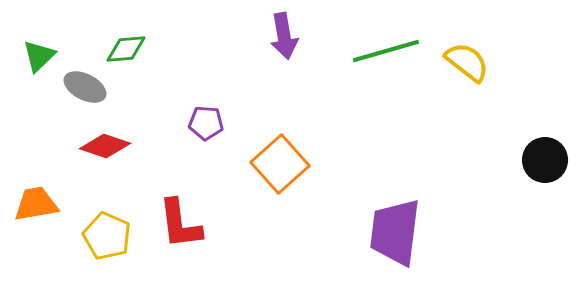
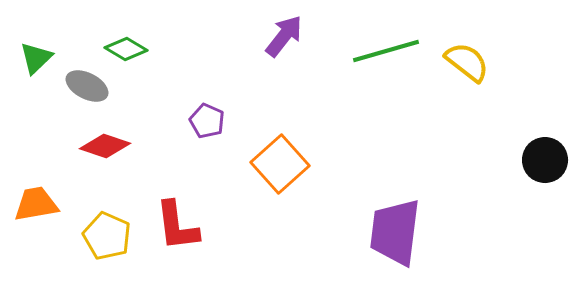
purple arrow: rotated 132 degrees counterclockwise
green diamond: rotated 36 degrees clockwise
green triangle: moved 3 px left, 2 px down
gray ellipse: moved 2 px right, 1 px up
purple pentagon: moved 1 px right, 2 px up; rotated 20 degrees clockwise
red L-shape: moved 3 px left, 2 px down
